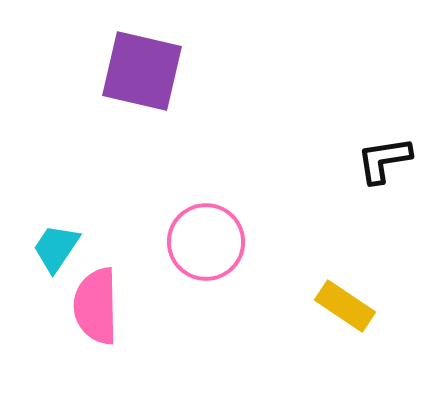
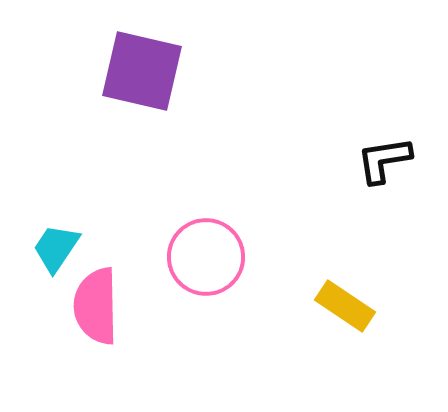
pink circle: moved 15 px down
